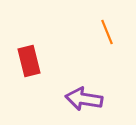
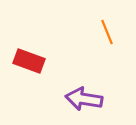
red rectangle: rotated 56 degrees counterclockwise
